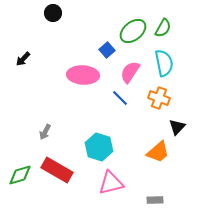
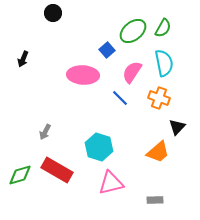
black arrow: rotated 21 degrees counterclockwise
pink semicircle: moved 2 px right
